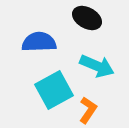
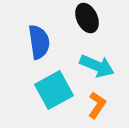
black ellipse: rotated 36 degrees clockwise
blue semicircle: rotated 84 degrees clockwise
orange L-shape: moved 9 px right, 5 px up
